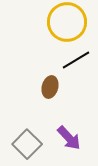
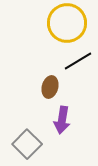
yellow circle: moved 1 px down
black line: moved 2 px right, 1 px down
purple arrow: moved 7 px left, 18 px up; rotated 52 degrees clockwise
